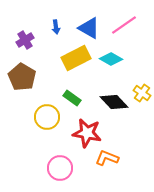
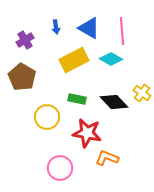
pink line: moved 2 px left, 6 px down; rotated 60 degrees counterclockwise
yellow rectangle: moved 2 px left, 2 px down
green rectangle: moved 5 px right, 1 px down; rotated 24 degrees counterclockwise
